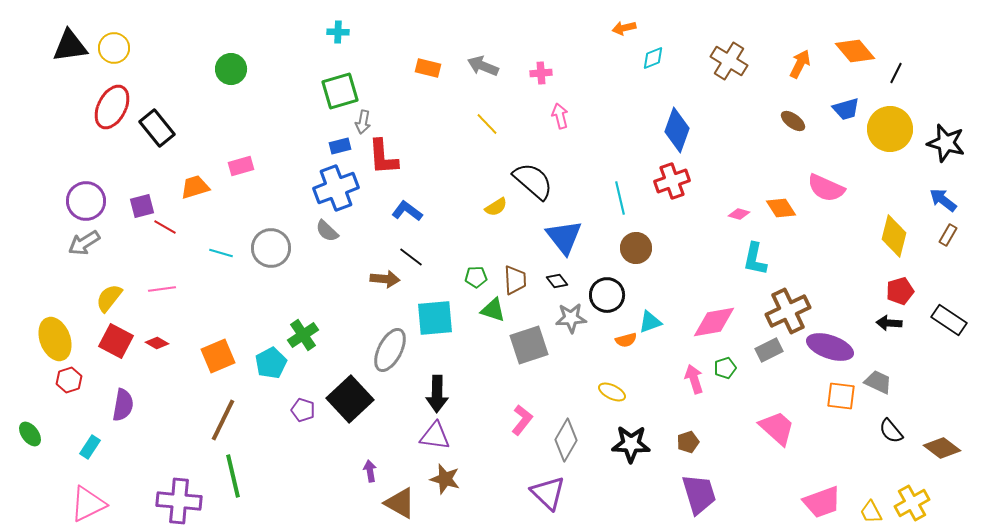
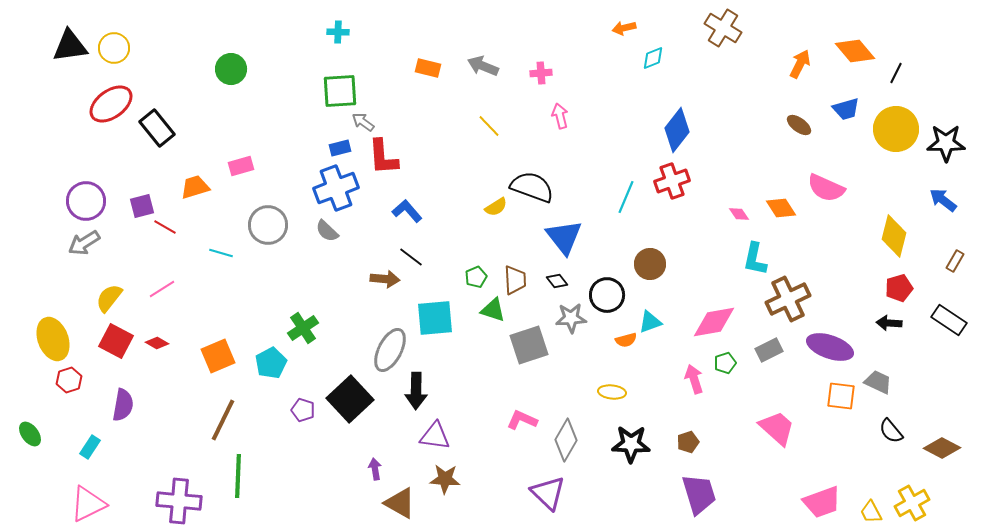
brown cross at (729, 61): moved 6 px left, 33 px up
green square at (340, 91): rotated 12 degrees clockwise
red ellipse at (112, 107): moved 1 px left, 3 px up; rotated 27 degrees clockwise
brown ellipse at (793, 121): moved 6 px right, 4 px down
gray arrow at (363, 122): rotated 115 degrees clockwise
yellow line at (487, 124): moved 2 px right, 2 px down
yellow circle at (890, 129): moved 6 px right
blue diamond at (677, 130): rotated 18 degrees clockwise
black star at (946, 143): rotated 15 degrees counterclockwise
blue rectangle at (340, 146): moved 2 px down
black semicircle at (533, 181): moved 1 px left, 6 px down; rotated 21 degrees counterclockwise
cyan line at (620, 198): moved 6 px right, 1 px up; rotated 36 degrees clockwise
blue L-shape at (407, 211): rotated 12 degrees clockwise
pink diamond at (739, 214): rotated 40 degrees clockwise
brown rectangle at (948, 235): moved 7 px right, 26 px down
gray circle at (271, 248): moved 3 px left, 23 px up
brown circle at (636, 248): moved 14 px right, 16 px down
green pentagon at (476, 277): rotated 20 degrees counterclockwise
pink line at (162, 289): rotated 24 degrees counterclockwise
red pentagon at (900, 291): moved 1 px left, 3 px up
brown cross at (788, 311): moved 12 px up
green cross at (303, 335): moved 7 px up
yellow ellipse at (55, 339): moved 2 px left
green pentagon at (725, 368): moved 5 px up
yellow ellipse at (612, 392): rotated 20 degrees counterclockwise
black arrow at (437, 394): moved 21 px left, 3 px up
pink L-shape at (522, 420): rotated 104 degrees counterclockwise
brown diamond at (942, 448): rotated 9 degrees counterclockwise
purple arrow at (370, 471): moved 5 px right, 2 px up
green line at (233, 476): moved 5 px right; rotated 15 degrees clockwise
brown star at (445, 479): rotated 12 degrees counterclockwise
